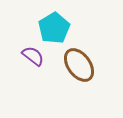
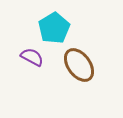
purple semicircle: moved 1 px left, 1 px down; rotated 10 degrees counterclockwise
